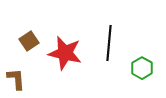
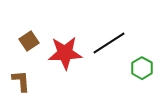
black line: rotated 52 degrees clockwise
red star: rotated 16 degrees counterclockwise
brown L-shape: moved 5 px right, 2 px down
